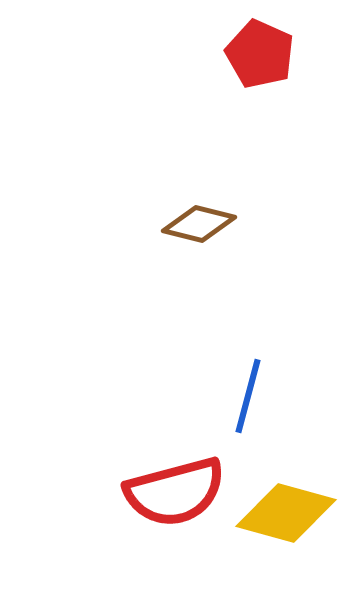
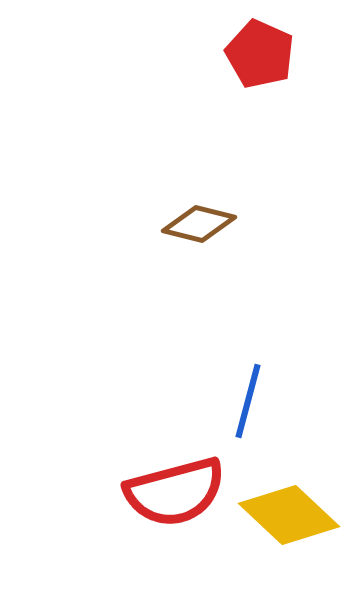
blue line: moved 5 px down
yellow diamond: moved 3 px right, 2 px down; rotated 28 degrees clockwise
